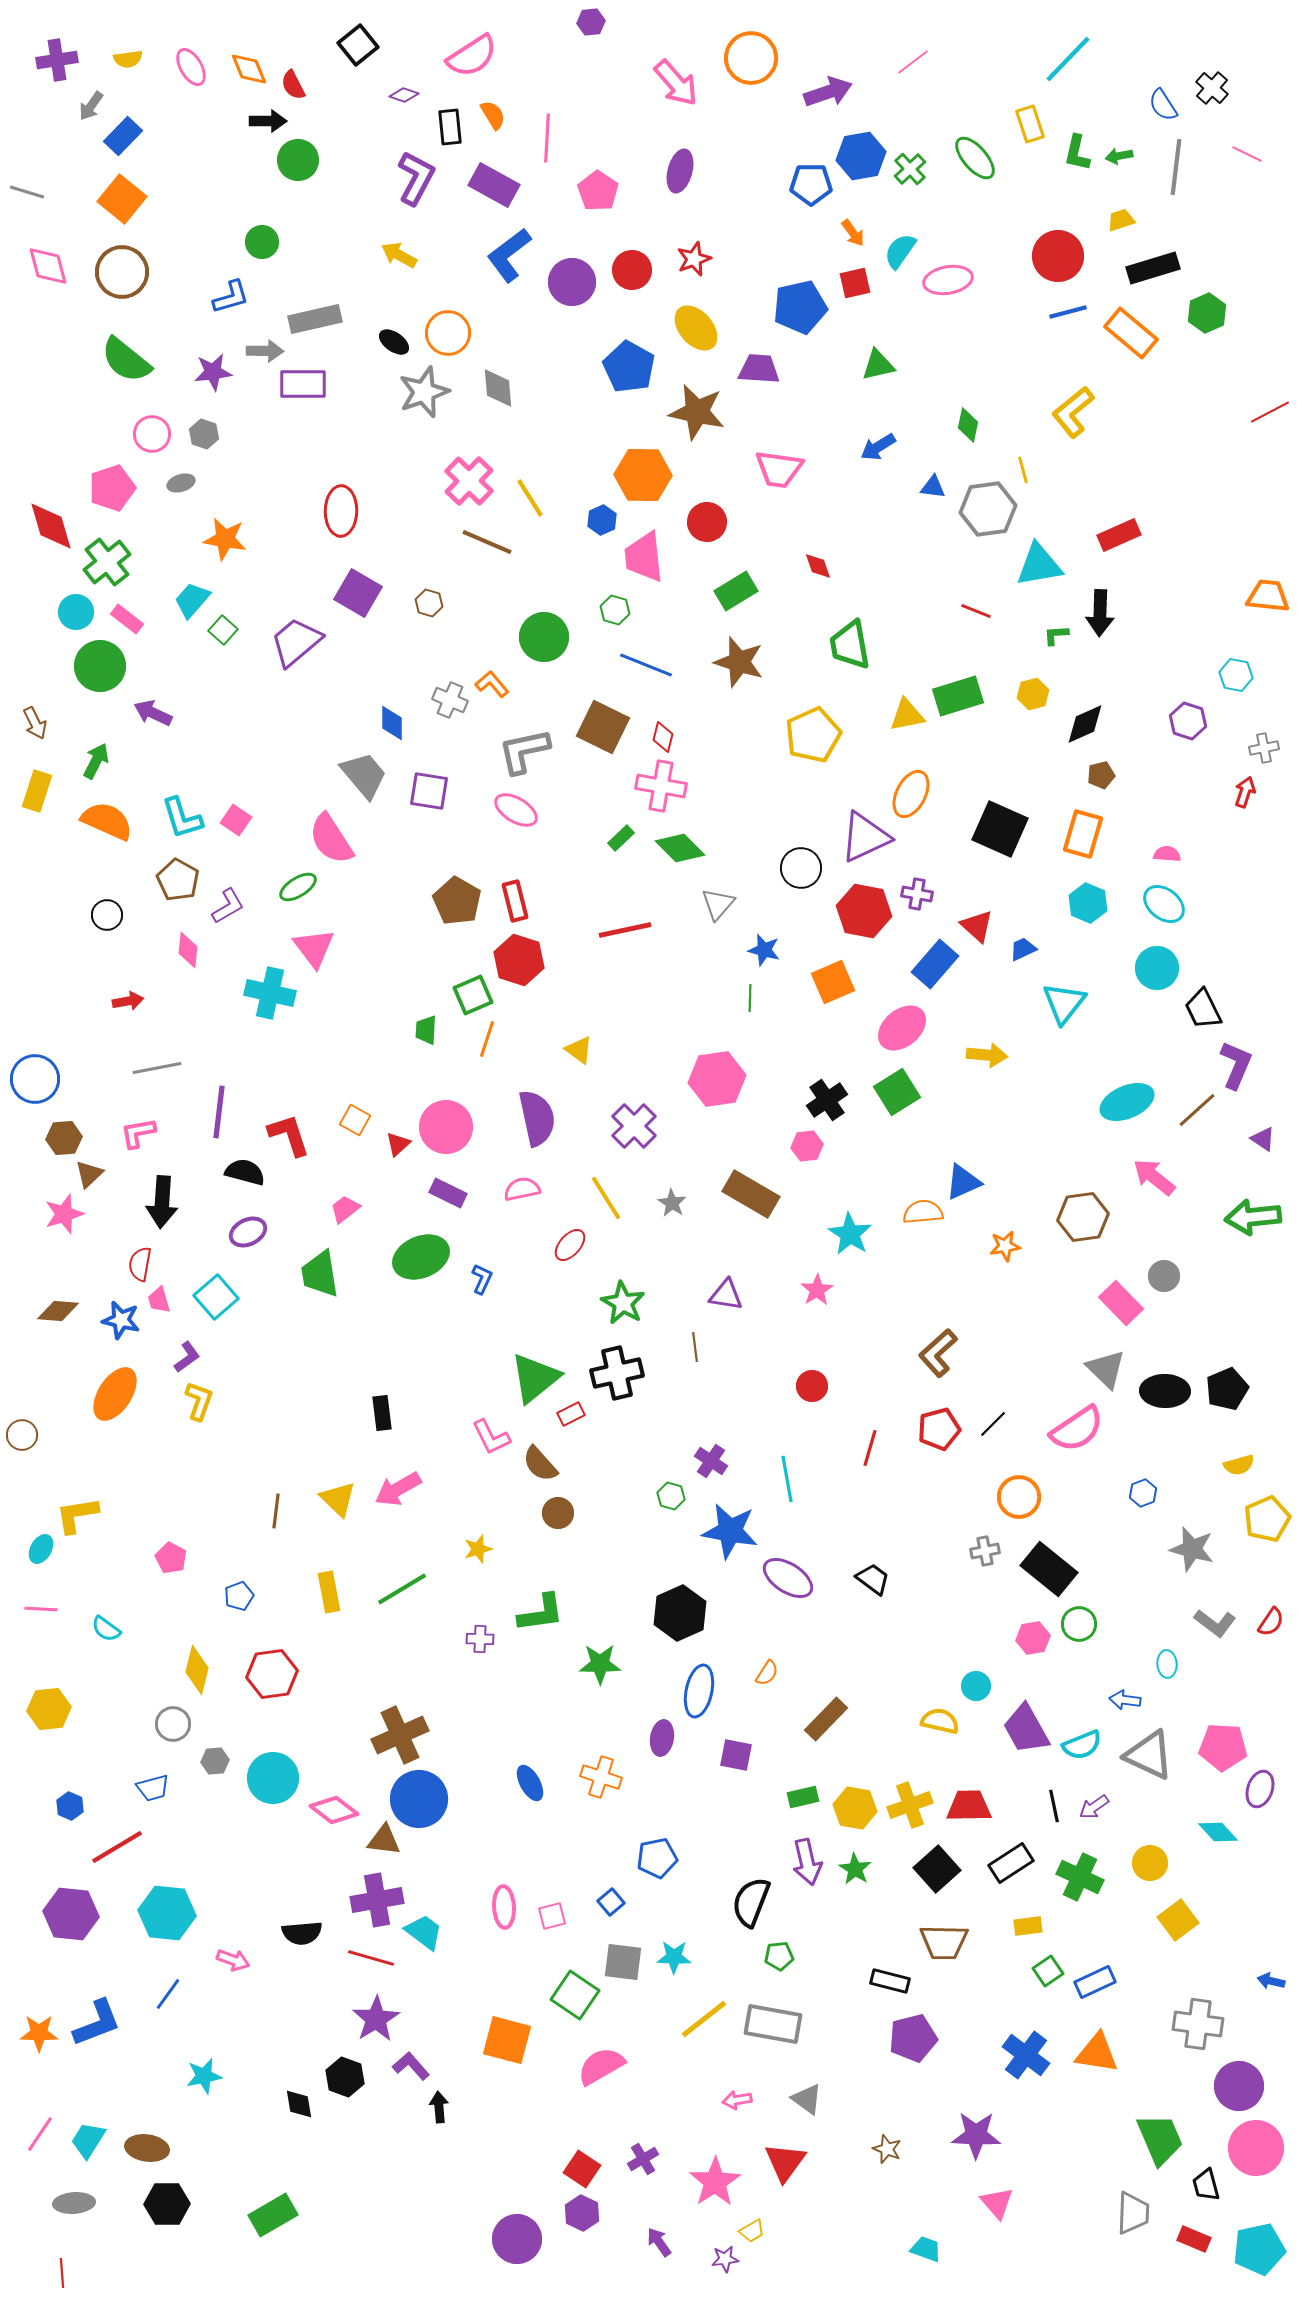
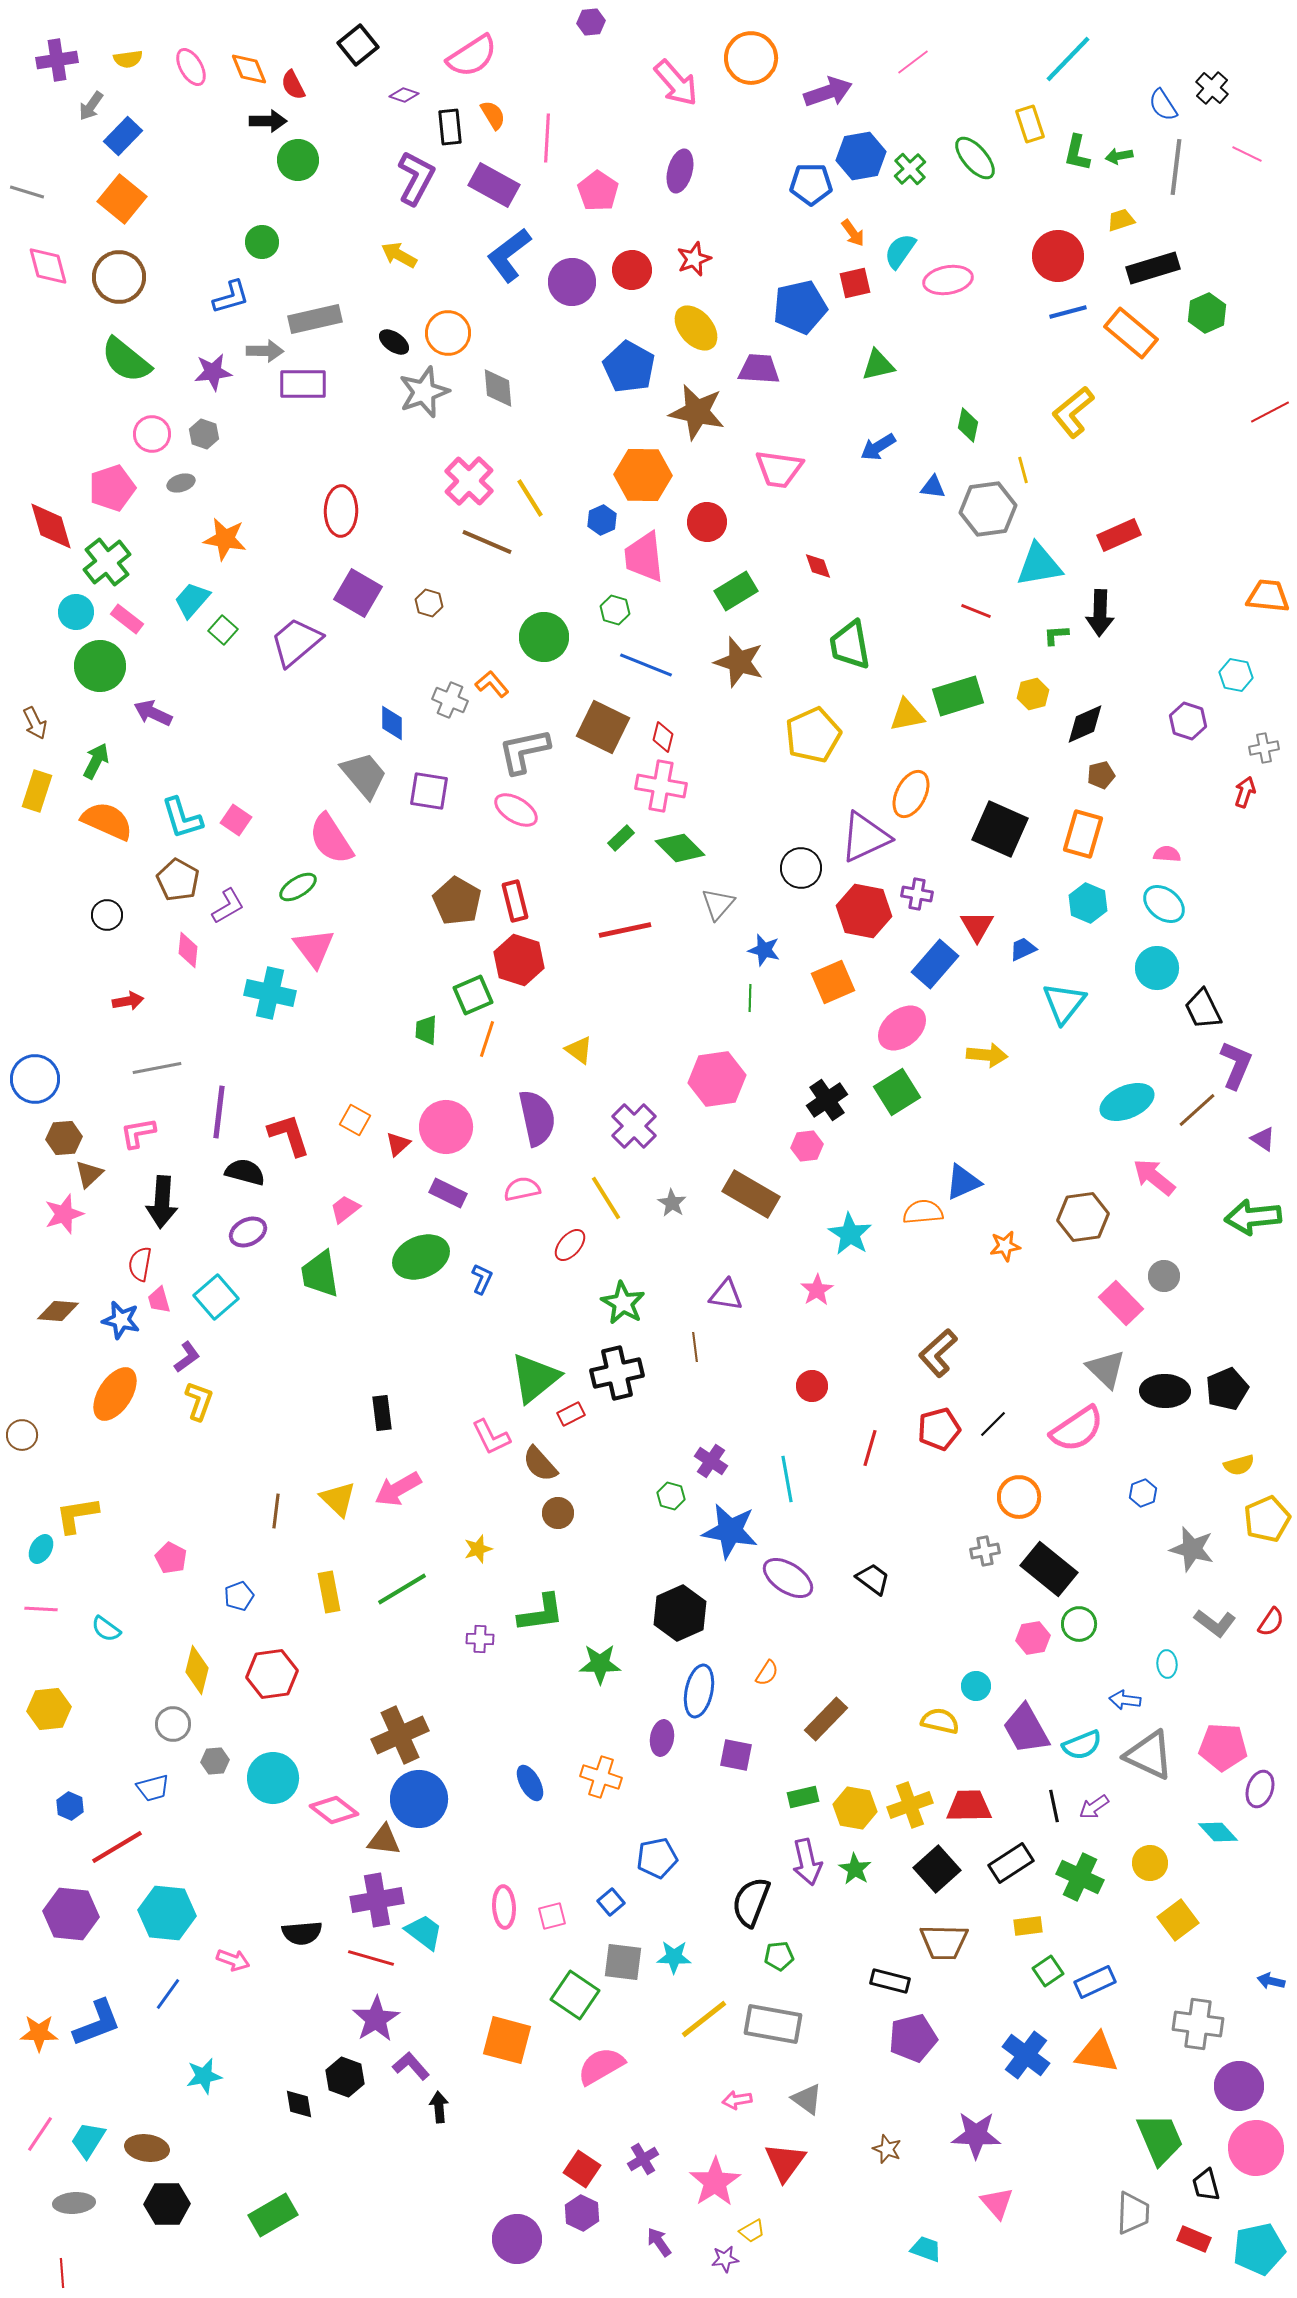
brown circle at (122, 272): moved 3 px left, 5 px down
red triangle at (977, 926): rotated 18 degrees clockwise
